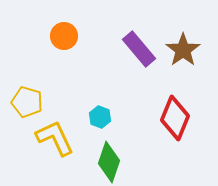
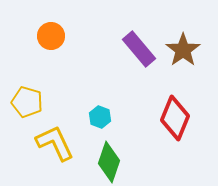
orange circle: moved 13 px left
yellow L-shape: moved 5 px down
